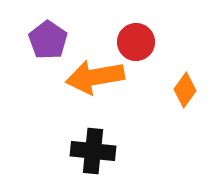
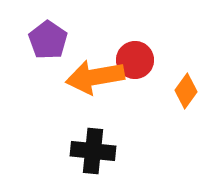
red circle: moved 1 px left, 18 px down
orange diamond: moved 1 px right, 1 px down
